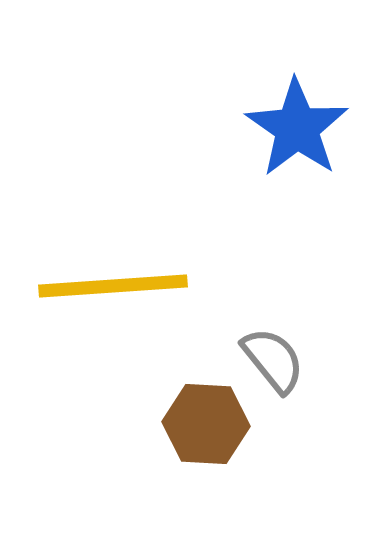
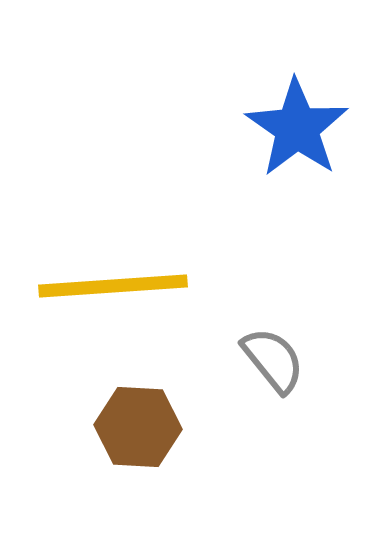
brown hexagon: moved 68 px left, 3 px down
